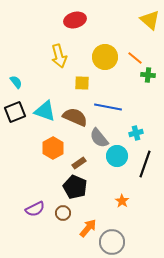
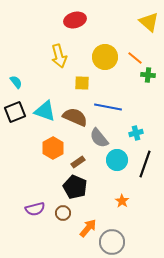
yellow triangle: moved 1 px left, 2 px down
cyan circle: moved 4 px down
brown rectangle: moved 1 px left, 1 px up
purple semicircle: rotated 12 degrees clockwise
